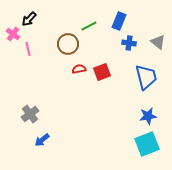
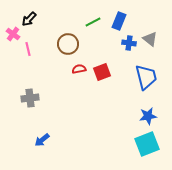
green line: moved 4 px right, 4 px up
gray triangle: moved 8 px left, 3 px up
gray cross: moved 16 px up; rotated 30 degrees clockwise
